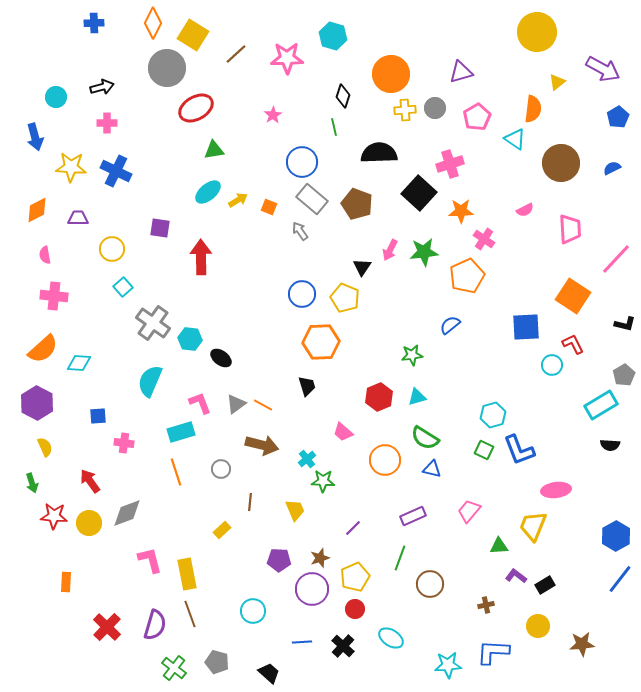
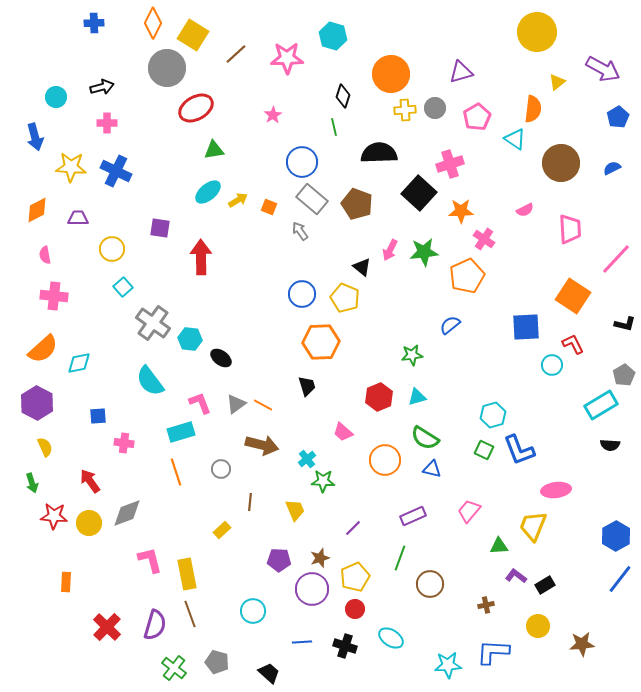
black triangle at (362, 267): rotated 24 degrees counterclockwise
cyan diamond at (79, 363): rotated 15 degrees counterclockwise
cyan semicircle at (150, 381): rotated 60 degrees counterclockwise
black cross at (343, 646): moved 2 px right; rotated 25 degrees counterclockwise
